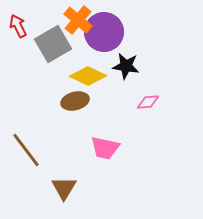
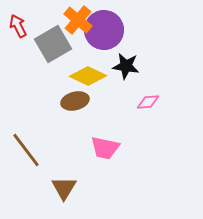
purple circle: moved 2 px up
